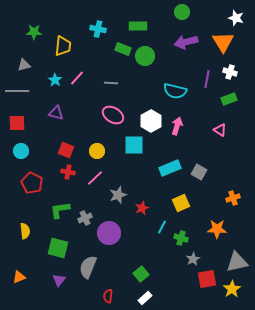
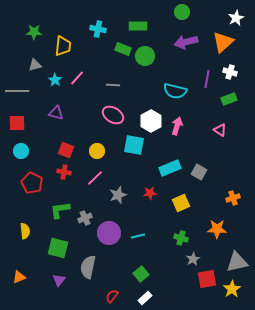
white star at (236, 18): rotated 28 degrees clockwise
orange triangle at (223, 42): rotated 20 degrees clockwise
gray triangle at (24, 65): moved 11 px right
gray line at (111, 83): moved 2 px right, 2 px down
cyan square at (134, 145): rotated 10 degrees clockwise
red cross at (68, 172): moved 4 px left
red star at (142, 208): moved 8 px right, 15 px up; rotated 16 degrees clockwise
cyan line at (162, 227): moved 24 px left, 9 px down; rotated 48 degrees clockwise
gray semicircle at (88, 267): rotated 10 degrees counterclockwise
red semicircle at (108, 296): moved 4 px right; rotated 32 degrees clockwise
